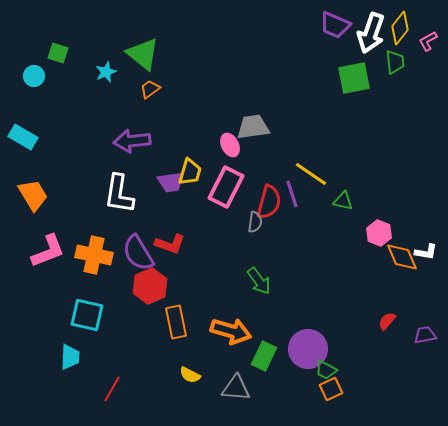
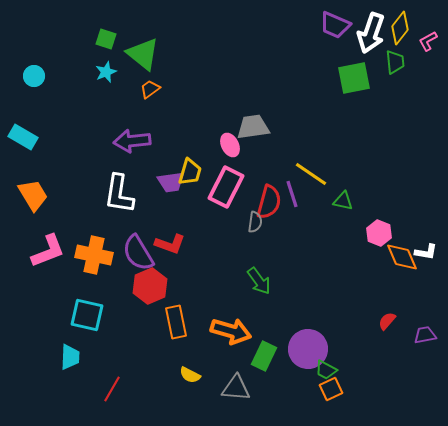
green square at (58, 53): moved 48 px right, 14 px up
